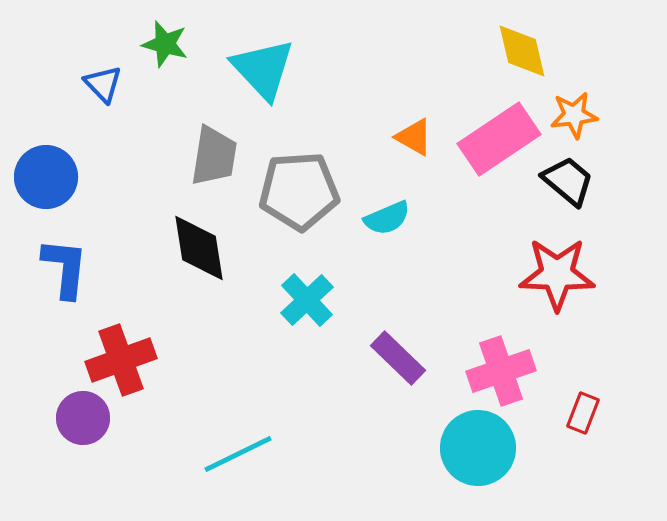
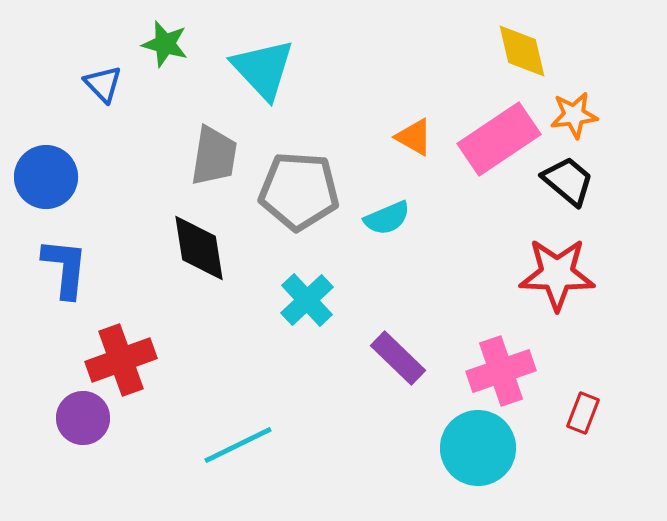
gray pentagon: rotated 8 degrees clockwise
cyan line: moved 9 px up
